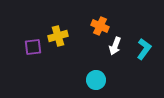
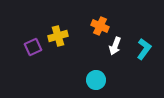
purple square: rotated 18 degrees counterclockwise
